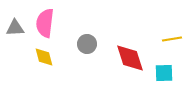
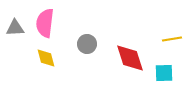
yellow diamond: moved 2 px right, 1 px down
